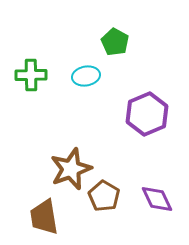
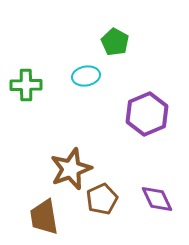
green cross: moved 5 px left, 10 px down
brown pentagon: moved 2 px left, 3 px down; rotated 16 degrees clockwise
